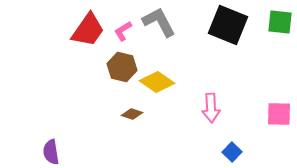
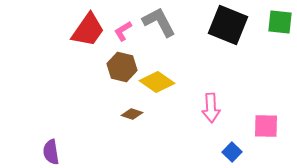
pink square: moved 13 px left, 12 px down
